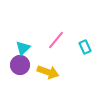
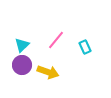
cyan triangle: moved 1 px left, 3 px up
purple circle: moved 2 px right
